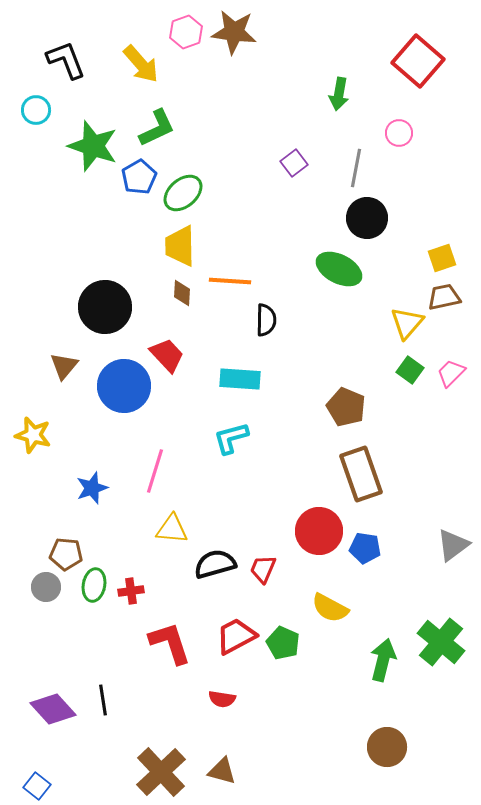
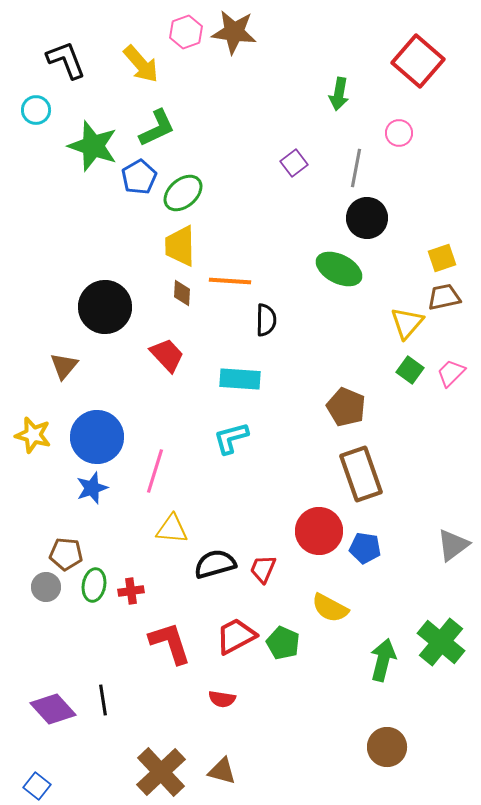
blue circle at (124, 386): moved 27 px left, 51 px down
